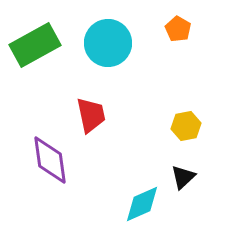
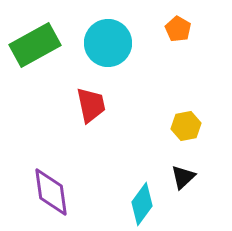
red trapezoid: moved 10 px up
purple diamond: moved 1 px right, 32 px down
cyan diamond: rotated 30 degrees counterclockwise
